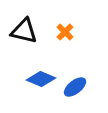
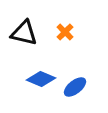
black triangle: moved 2 px down
